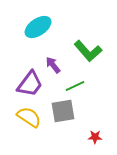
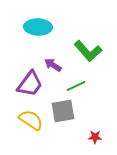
cyan ellipse: rotated 36 degrees clockwise
purple arrow: rotated 18 degrees counterclockwise
green line: moved 1 px right
yellow semicircle: moved 2 px right, 3 px down
